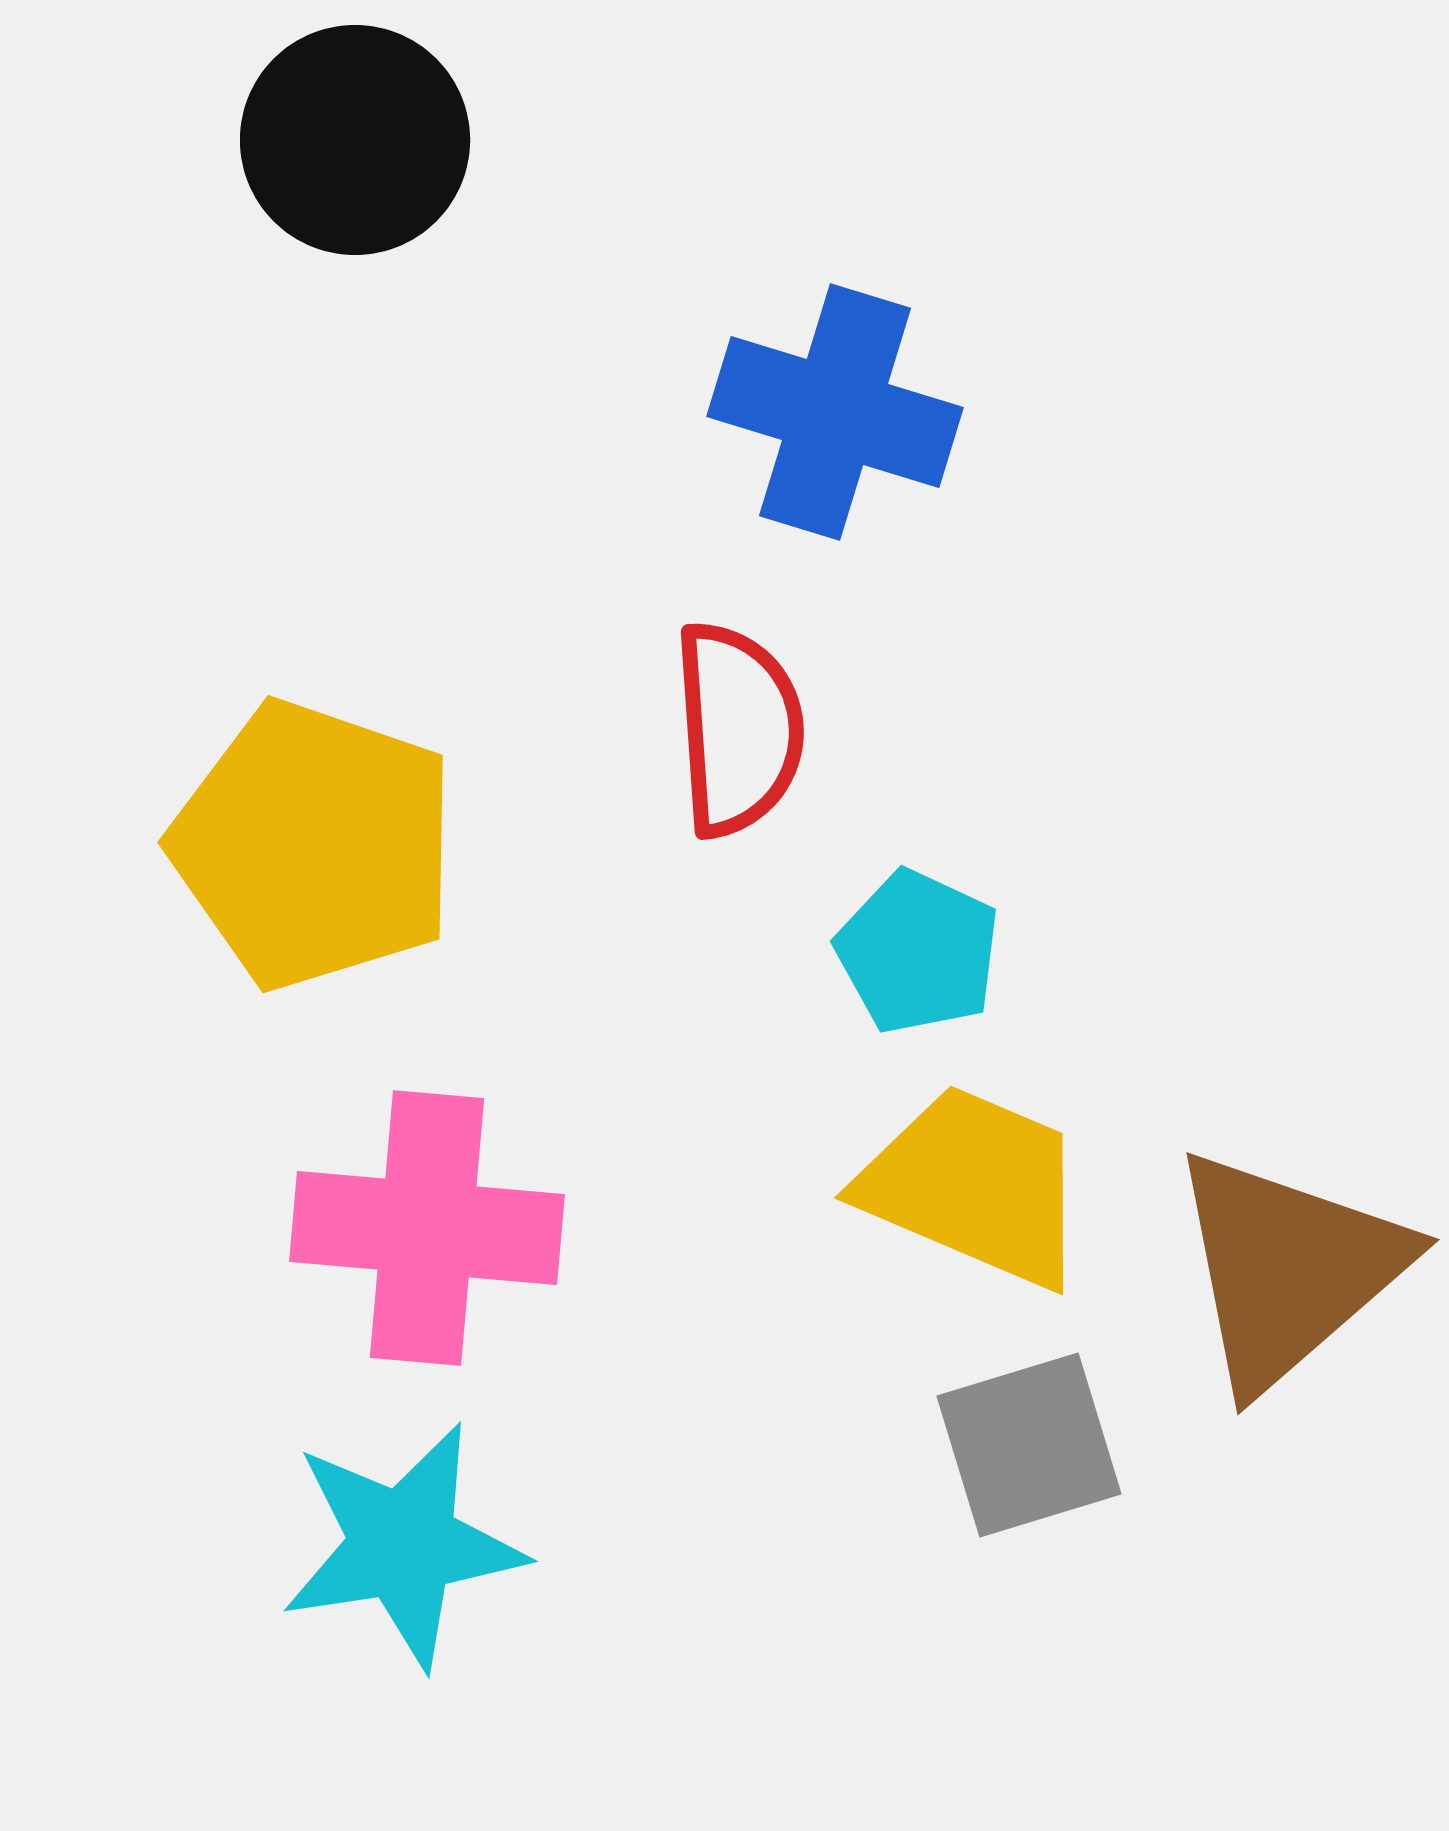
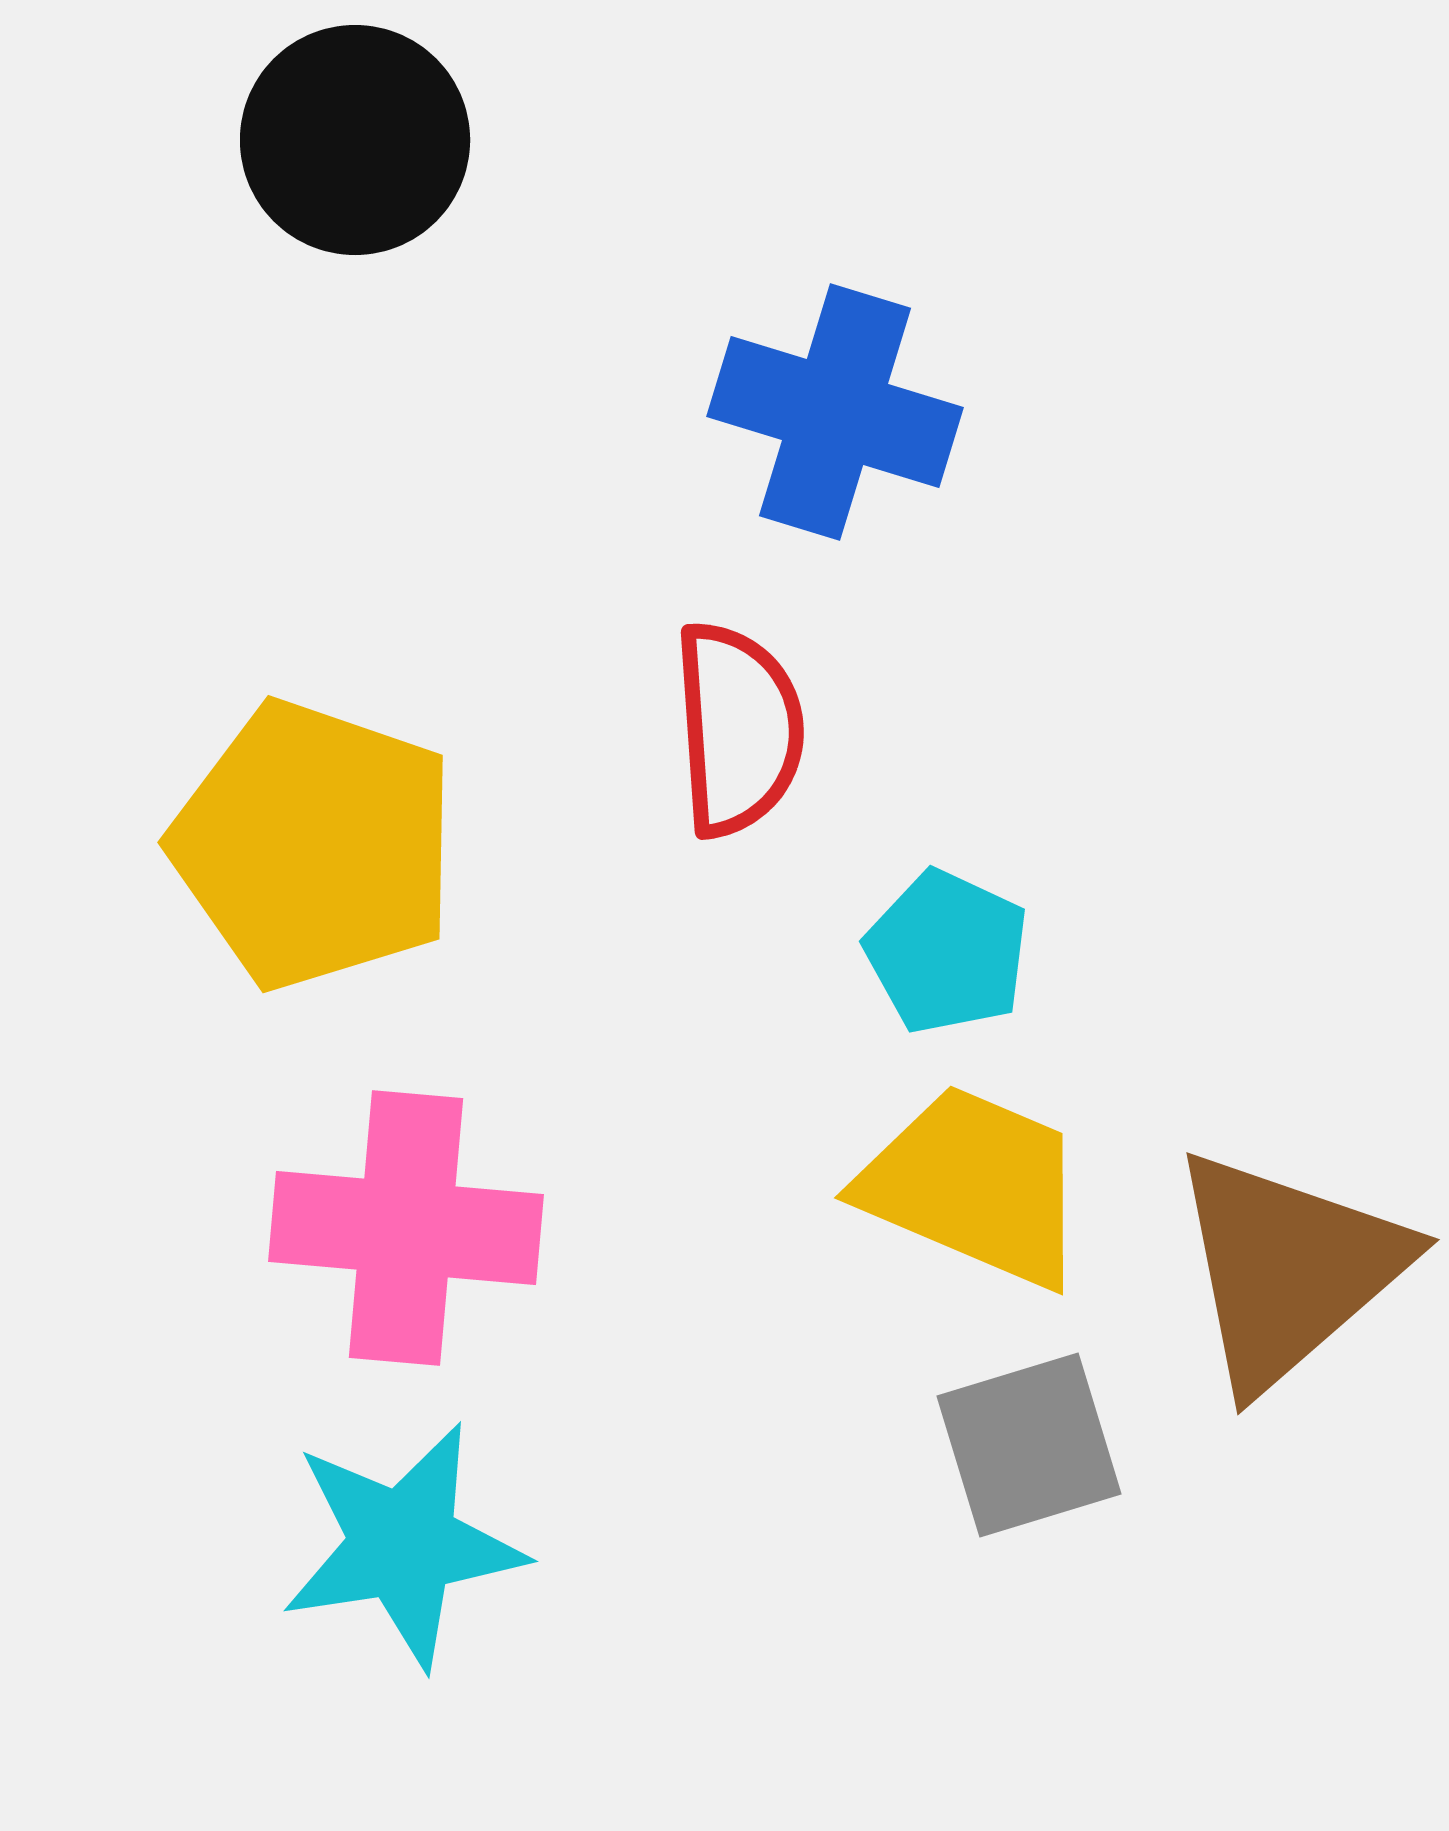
cyan pentagon: moved 29 px right
pink cross: moved 21 px left
